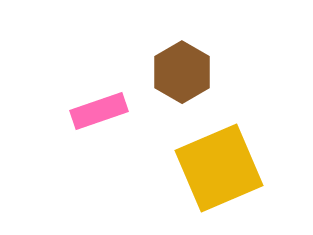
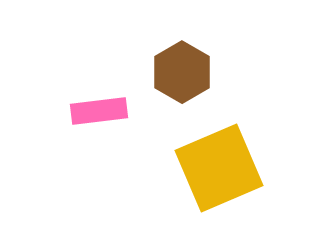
pink rectangle: rotated 12 degrees clockwise
